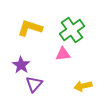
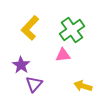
yellow L-shape: rotated 65 degrees counterclockwise
pink triangle: moved 1 px down
yellow arrow: rotated 30 degrees clockwise
